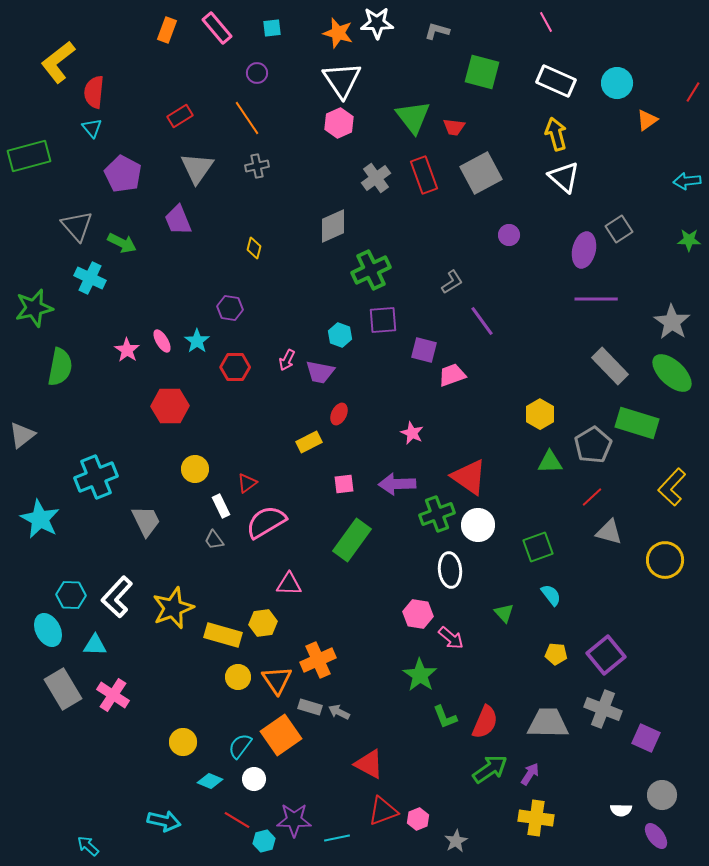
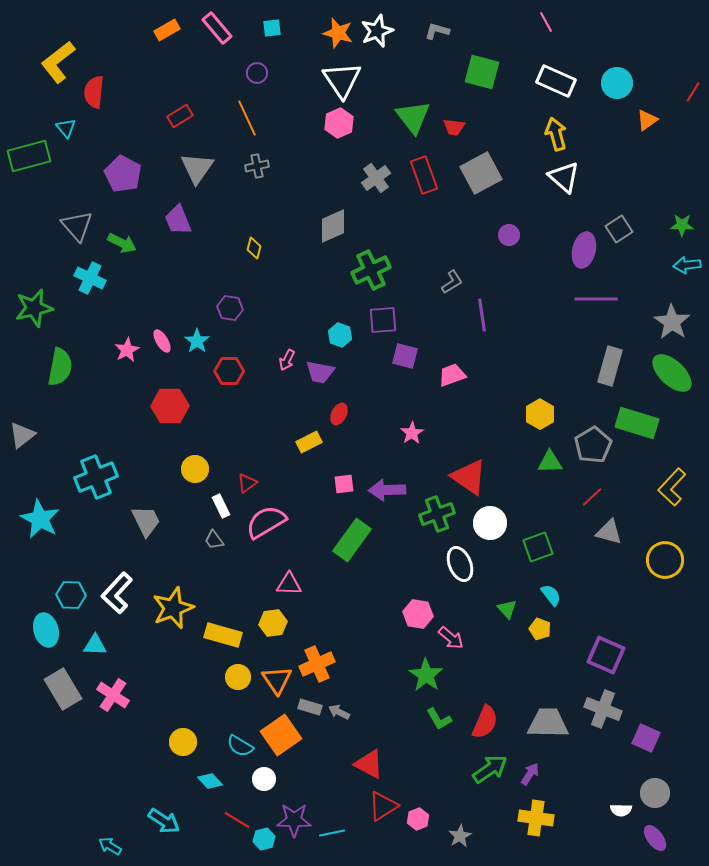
white star at (377, 23): moved 8 px down; rotated 20 degrees counterclockwise
orange rectangle at (167, 30): rotated 40 degrees clockwise
orange line at (247, 118): rotated 9 degrees clockwise
cyan triangle at (92, 128): moved 26 px left
cyan arrow at (687, 181): moved 84 px down
green star at (689, 240): moved 7 px left, 15 px up
purple line at (482, 321): moved 6 px up; rotated 28 degrees clockwise
pink star at (127, 350): rotated 10 degrees clockwise
purple square at (424, 350): moved 19 px left, 6 px down
gray rectangle at (610, 366): rotated 60 degrees clockwise
red hexagon at (235, 367): moved 6 px left, 4 px down
pink star at (412, 433): rotated 15 degrees clockwise
purple arrow at (397, 484): moved 10 px left, 6 px down
white circle at (478, 525): moved 12 px right, 2 px up
white ellipse at (450, 570): moved 10 px right, 6 px up; rotated 16 degrees counterclockwise
white L-shape at (117, 597): moved 4 px up
green triangle at (504, 613): moved 3 px right, 4 px up
yellow hexagon at (263, 623): moved 10 px right
cyan ellipse at (48, 630): moved 2 px left; rotated 12 degrees clockwise
yellow pentagon at (556, 654): moved 16 px left, 25 px up; rotated 15 degrees clockwise
purple square at (606, 655): rotated 27 degrees counterclockwise
orange cross at (318, 660): moved 1 px left, 4 px down
green star at (420, 675): moved 6 px right
green L-shape at (445, 717): moved 6 px left, 2 px down; rotated 8 degrees counterclockwise
cyan semicircle at (240, 746): rotated 96 degrees counterclockwise
white circle at (254, 779): moved 10 px right
cyan diamond at (210, 781): rotated 25 degrees clockwise
gray circle at (662, 795): moved 7 px left, 2 px up
red triangle at (383, 811): moved 5 px up; rotated 12 degrees counterclockwise
cyan arrow at (164, 821): rotated 20 degrees clockwise
purple ellipse at (656, 836): moved 1 px left, 2 px down
cyan line at (337, 838): moved 5 px left, 5 px up
cyan hexagon at (264, 841): moved 2 px up
gray star at (456, 841): moved 4 px right, 5 px up
cyan arrow at (88, 846): moved 22 px right; rotated 10 degrees counterclockwise
